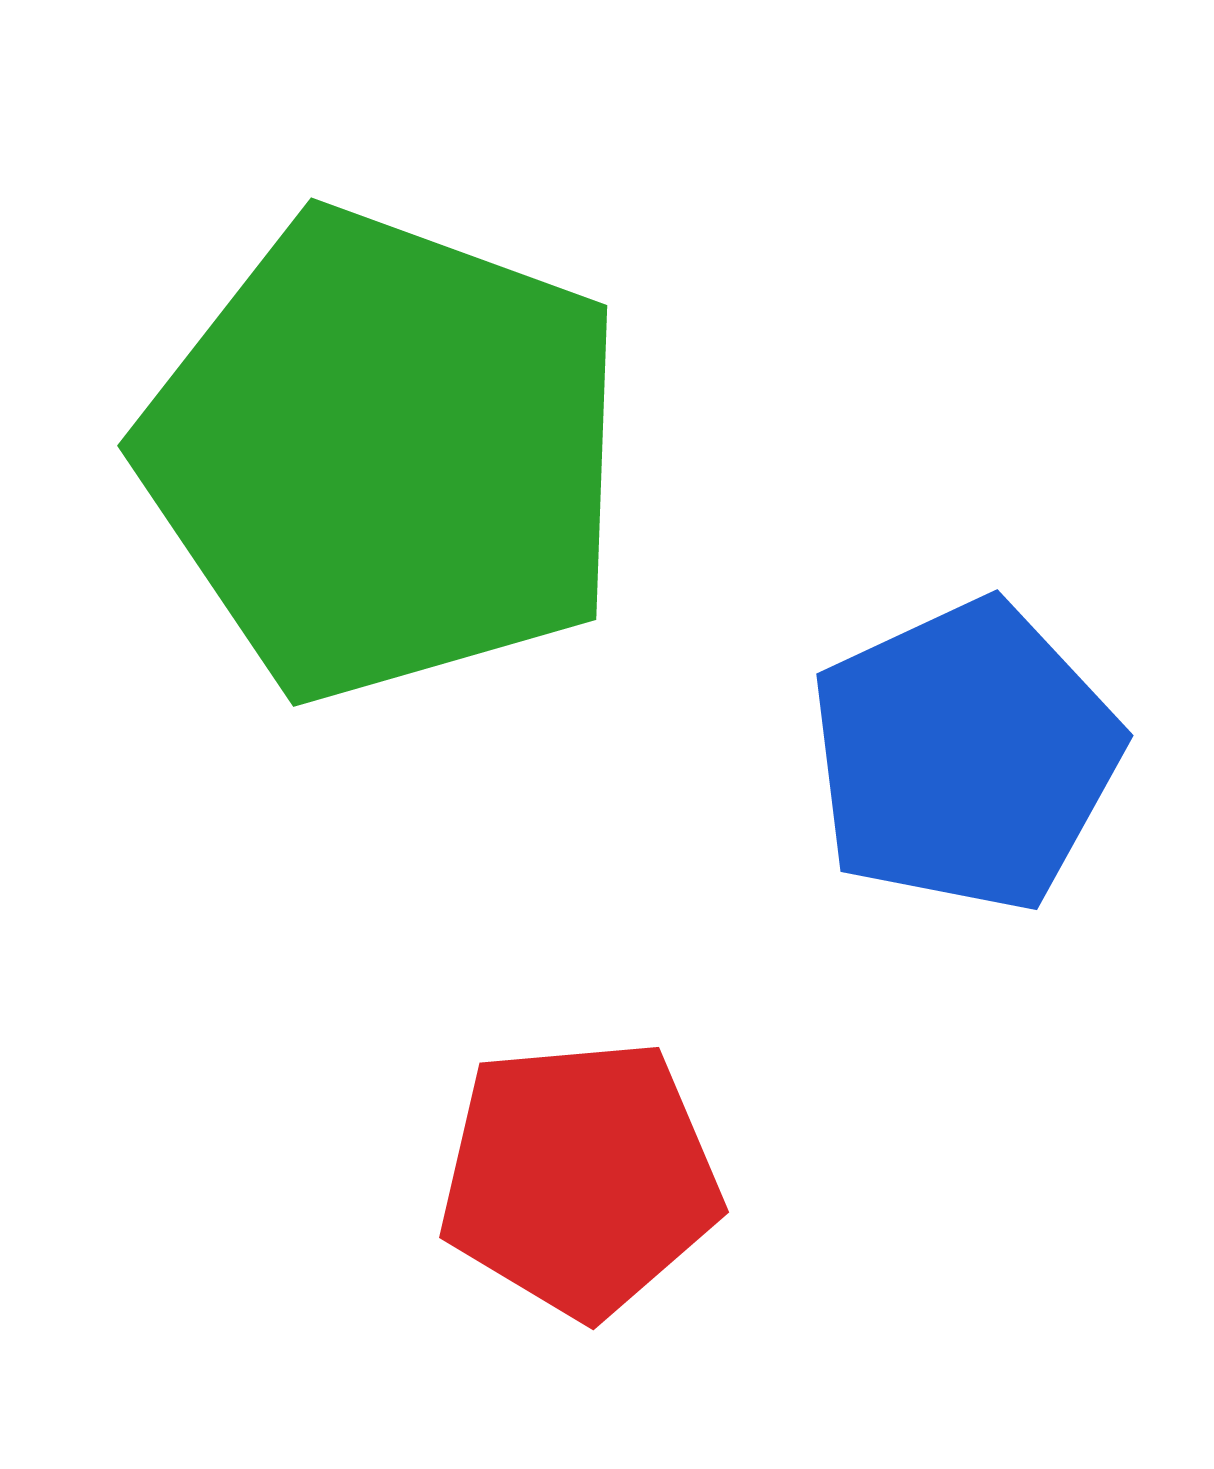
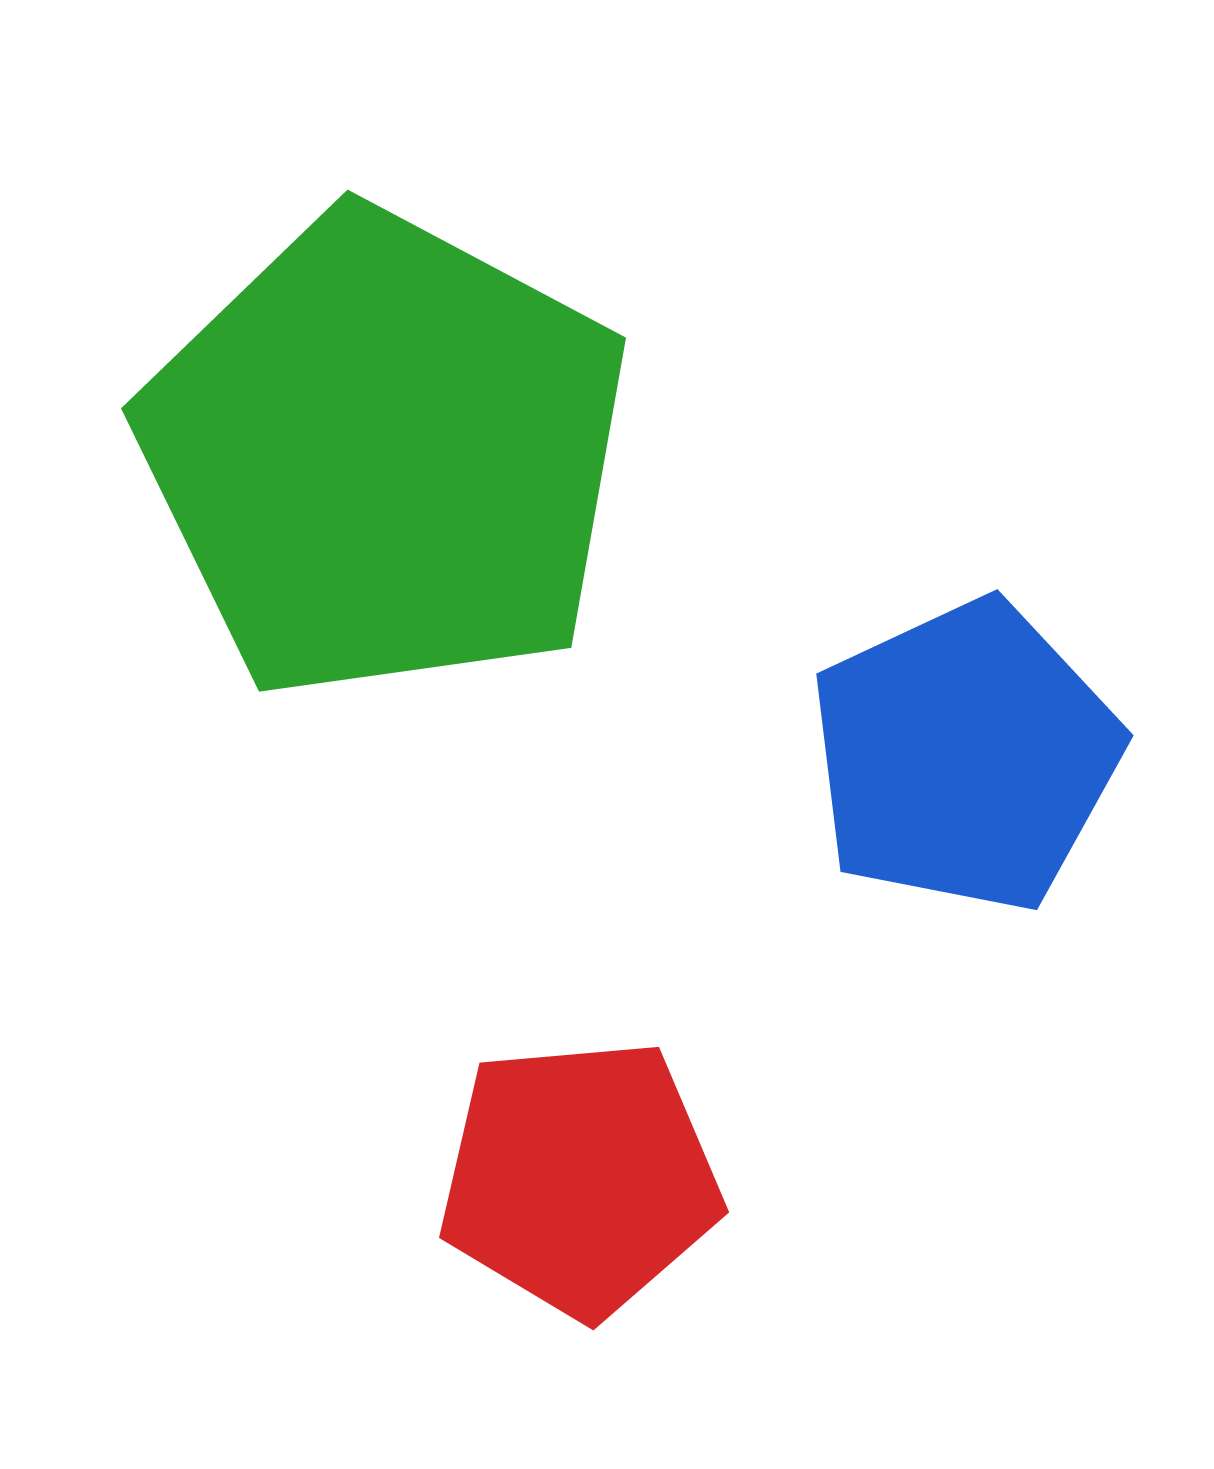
green pentagon: rotated 8 degrees clockwise
